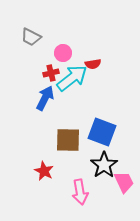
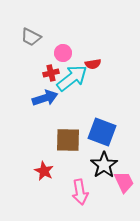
blue arrow: rotated 45 degrees clockwise
